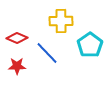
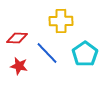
red diamond: rotated 20 degrees counterclockwise
cyan pentagon: moved 5 px left, 9 px down
red star: moved 2 px right; rotated 12 degrees clockwise
